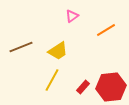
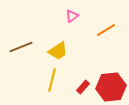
yellow line: rotated 15 degrees counterclockwise
